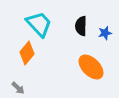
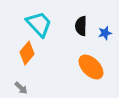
gray arrow: moved 3 px right
